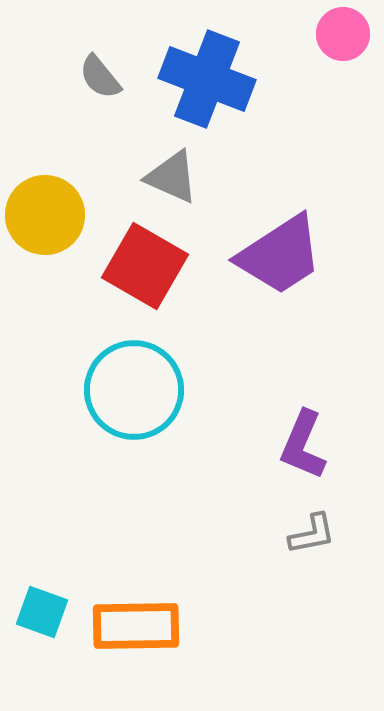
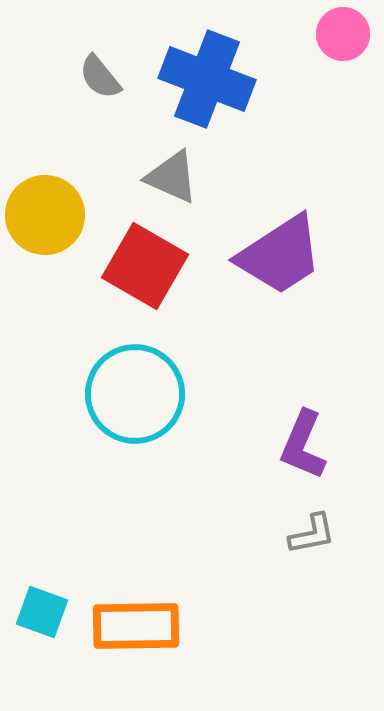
cyan circle: moved 1 px right, 4 px down
